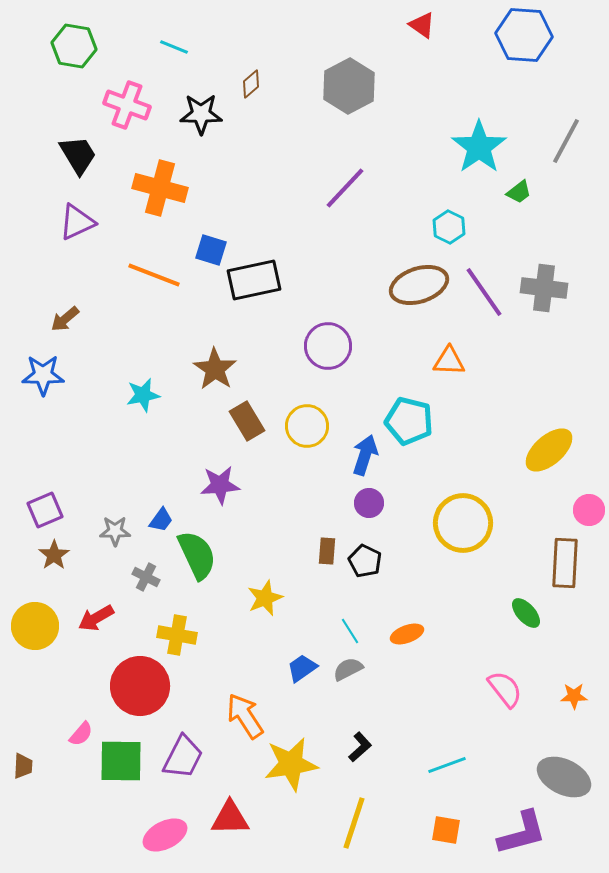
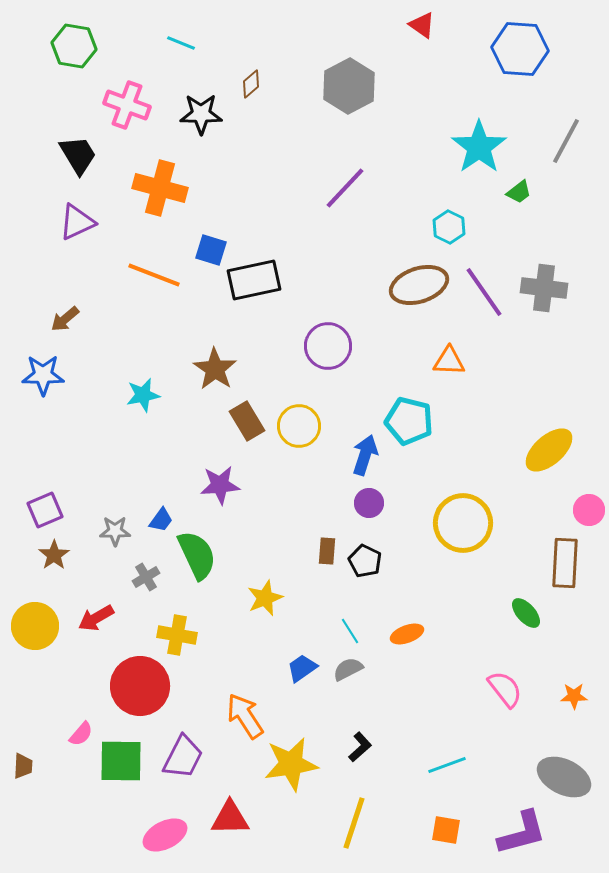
blue hexagon at (524, 35): moved 4 px left, 14 px down
cyan line at (174, 47): moved 7 px right, 4 px up
yellow circle at (307, 426): moved 8 px left
gray cross at (146, 577): rotated 32 degrees clockwise
